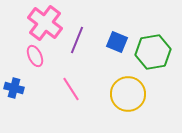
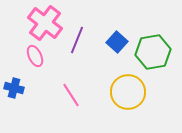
blue square: rotated 20 degrees clockwise
pink line: moved 6 px down
yellow circle: moved 2 px up
